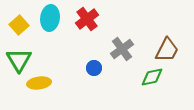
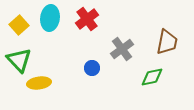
brown trapezoid: moved 8 px up; rotated 16 degrees counterclockwise
green triangle: rotated 12 degrees counterclockwise
blue circle: moved 2 px left
